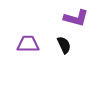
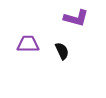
black semicircle: moved 2 px left, 6 px down
